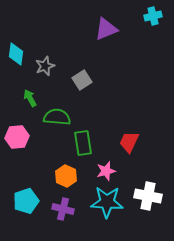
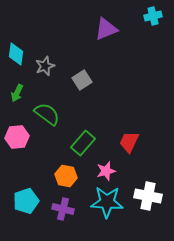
green arrow: moved 13 px left, 5 px up; rotated 126 degrees counterclockwise
green semicircle: moved 10 px left, 3 px up; rotated 32 degrees clockwise
green rectangle: rotated 50 degrees clockwise
orange hexagon: rotated 15 degrees counterclockwise
